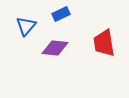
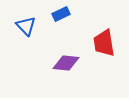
blue triangle: rotated 25 degrees counterclockwise
purple diamond: moved 11 px right, 15 px down
